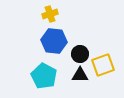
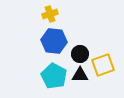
cyan pentagon: moved 10 px right
